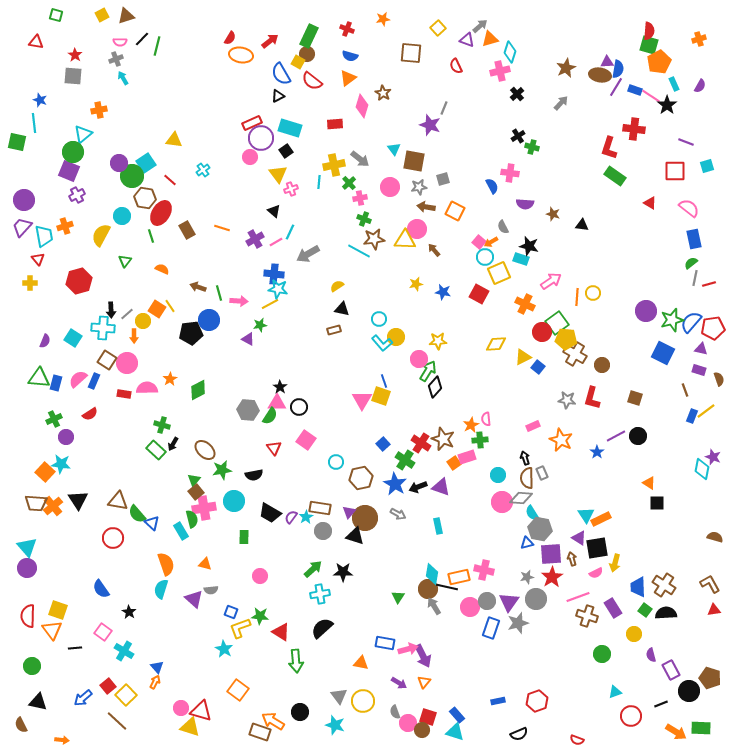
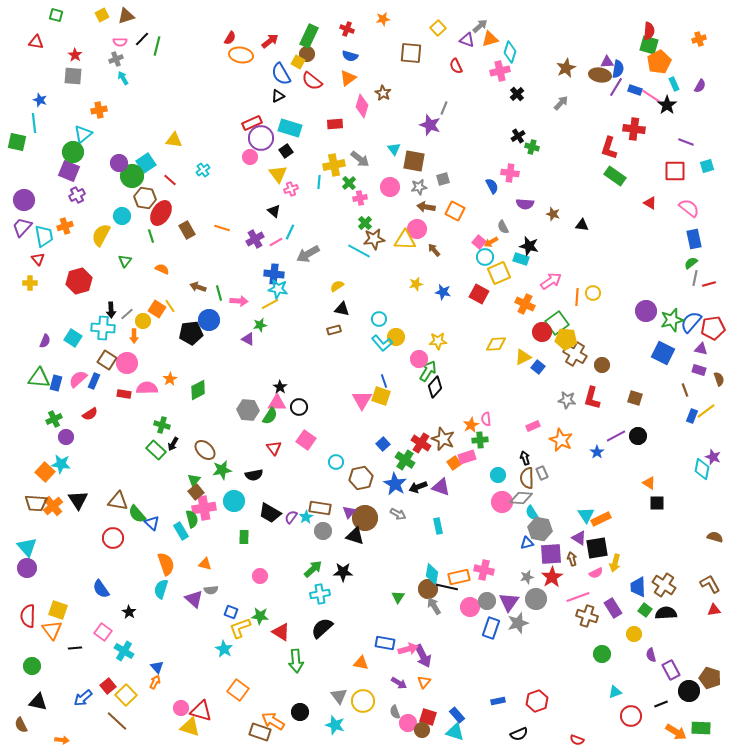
green cross at (364, 219): moved 1 px right, 4 px down; rotated 24 degrees clockwise
